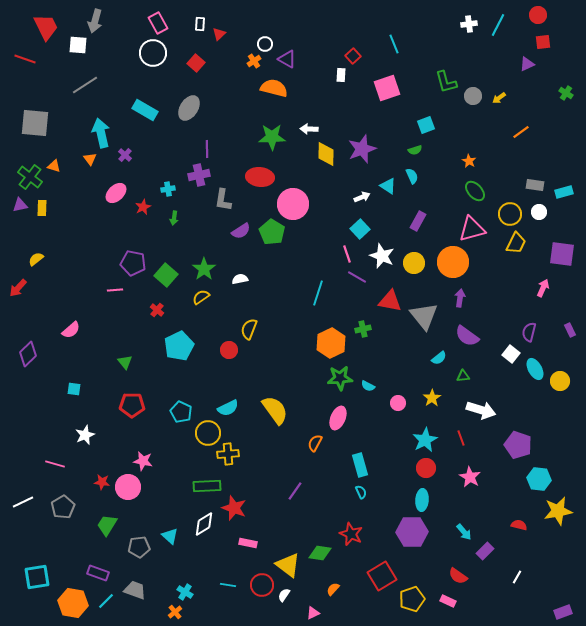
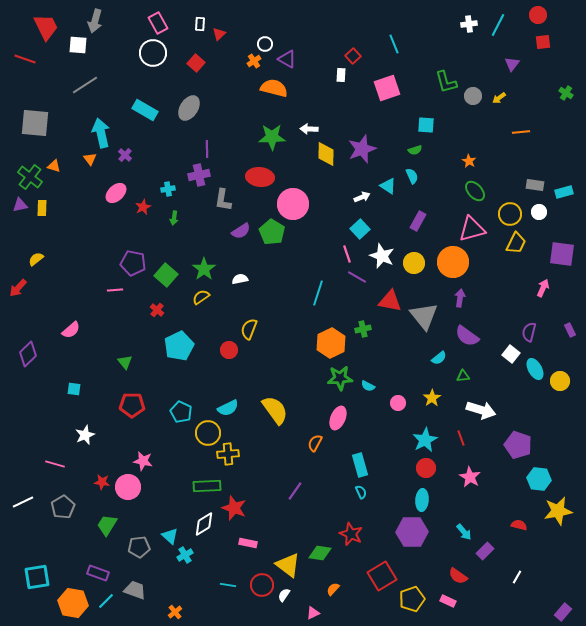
purple triangle at (527, 64): moved 15 px left; rotated 28 degrees counterclockwise
cyan square at (426, 125): rotated 24 degrees clockwise
orange line at (521, 132): rotated 30 degrees clockwise
cyan cross at (185, 592): moved 37 px up; rotated 28 degrees clockwise
purple rectangle at (563, 612): rotated 30 degrees counterclockwise
